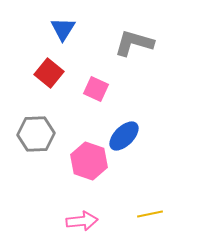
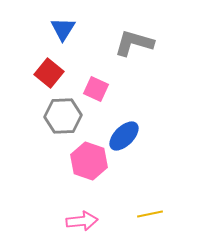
gray hexagon: moved 27 px right, 18 px up
